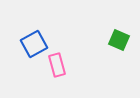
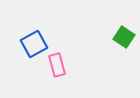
green square: moved 5 px right, 3 px up; rotated 10 degrees clockwise
